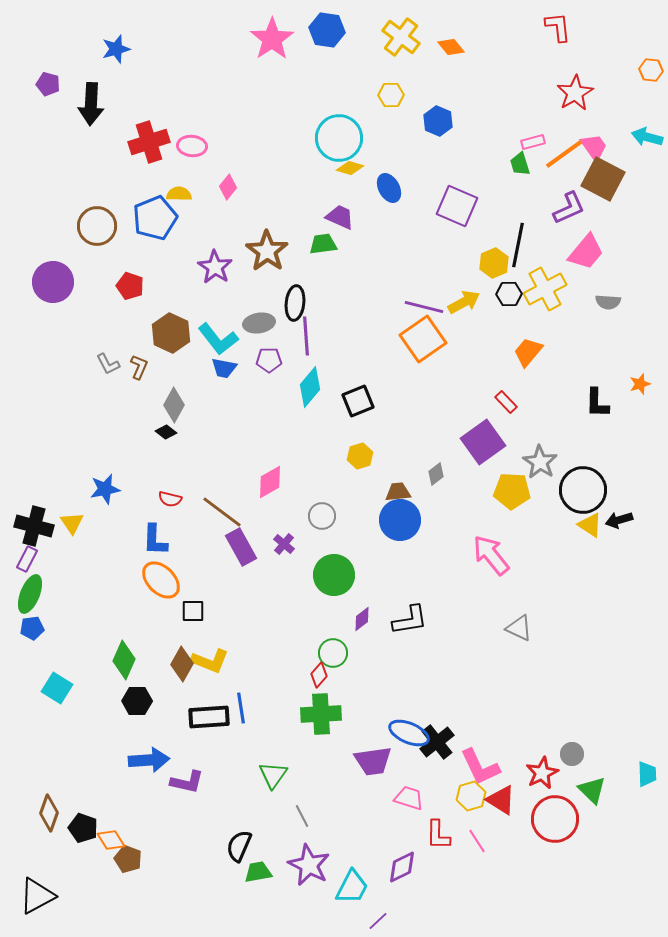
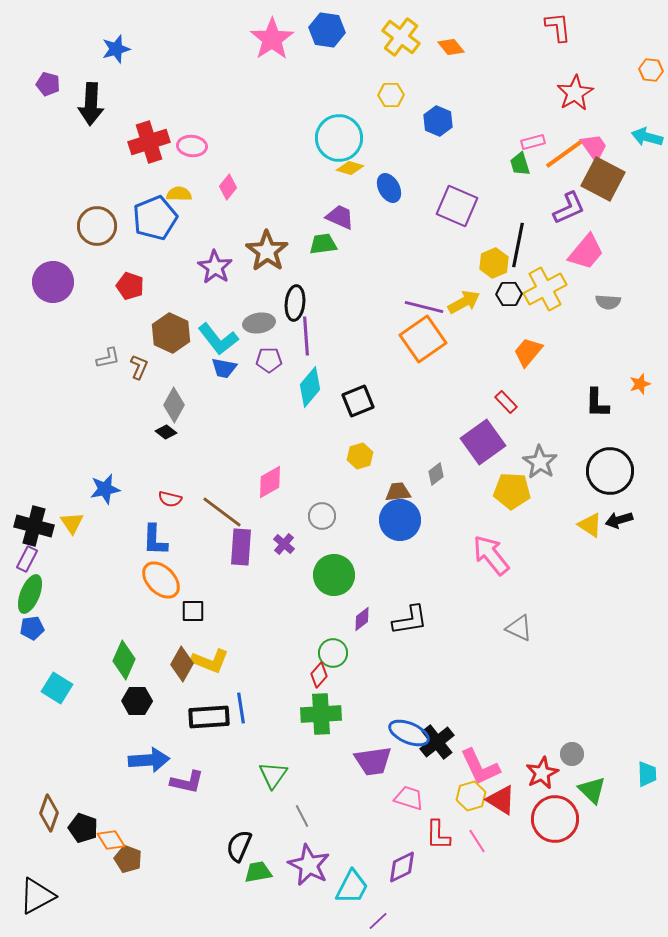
gray L-shape at (108, 364): moved 6 px up; rotated 75 degrees counterclockwise
black circle at (583, 490): moved 27 px right, 19 px up
purple rectangle at (241, 547): rotated 33 degrees clockwise
